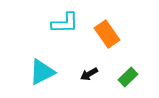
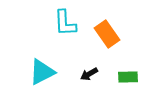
cyan L-shape: rotated 88 degrees clockwise
green rectangle: rotated 42 degrees clockwise
